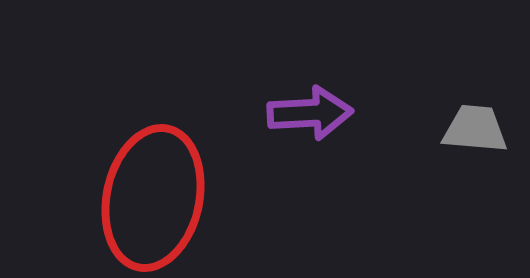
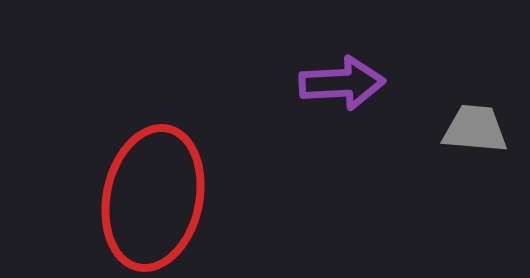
purple arrow: moved 32 px right, 30 px up
